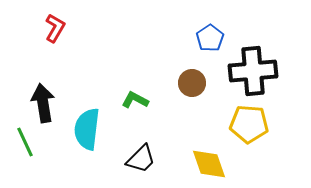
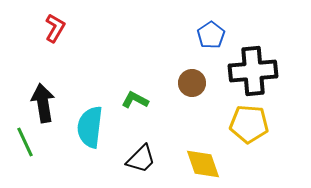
blue pentagon: moved 1 px right, 3 px up
cyan semicircle: moved 3 px right, 2 px up
yellow diamond: moved 6 px left
